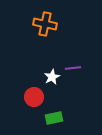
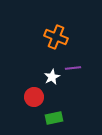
orange cross: moved 11 px right, 13 px down; rotated 10 degrees clockwise
